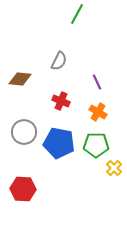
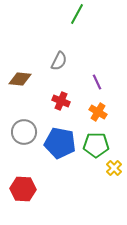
blue pentagon: moved 1 px right
